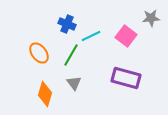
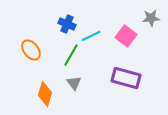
orange ellipse: moved 8 px left, 3 px up
